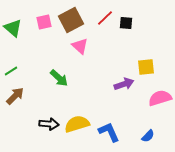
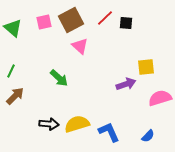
green line: rotated 32 degrees counterclockwise
purple arrow: moved 2 px right
